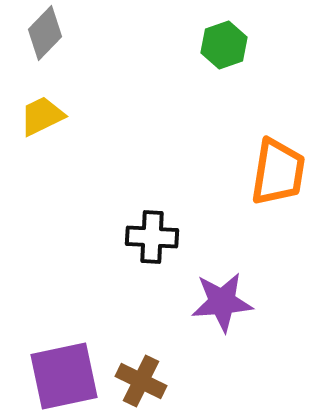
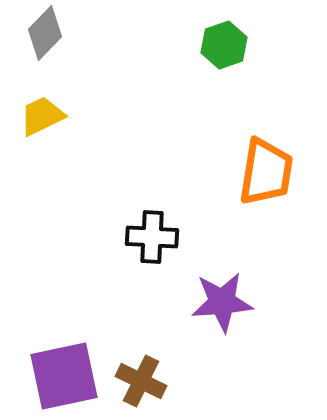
orange trapezoid: moved 12 px left
